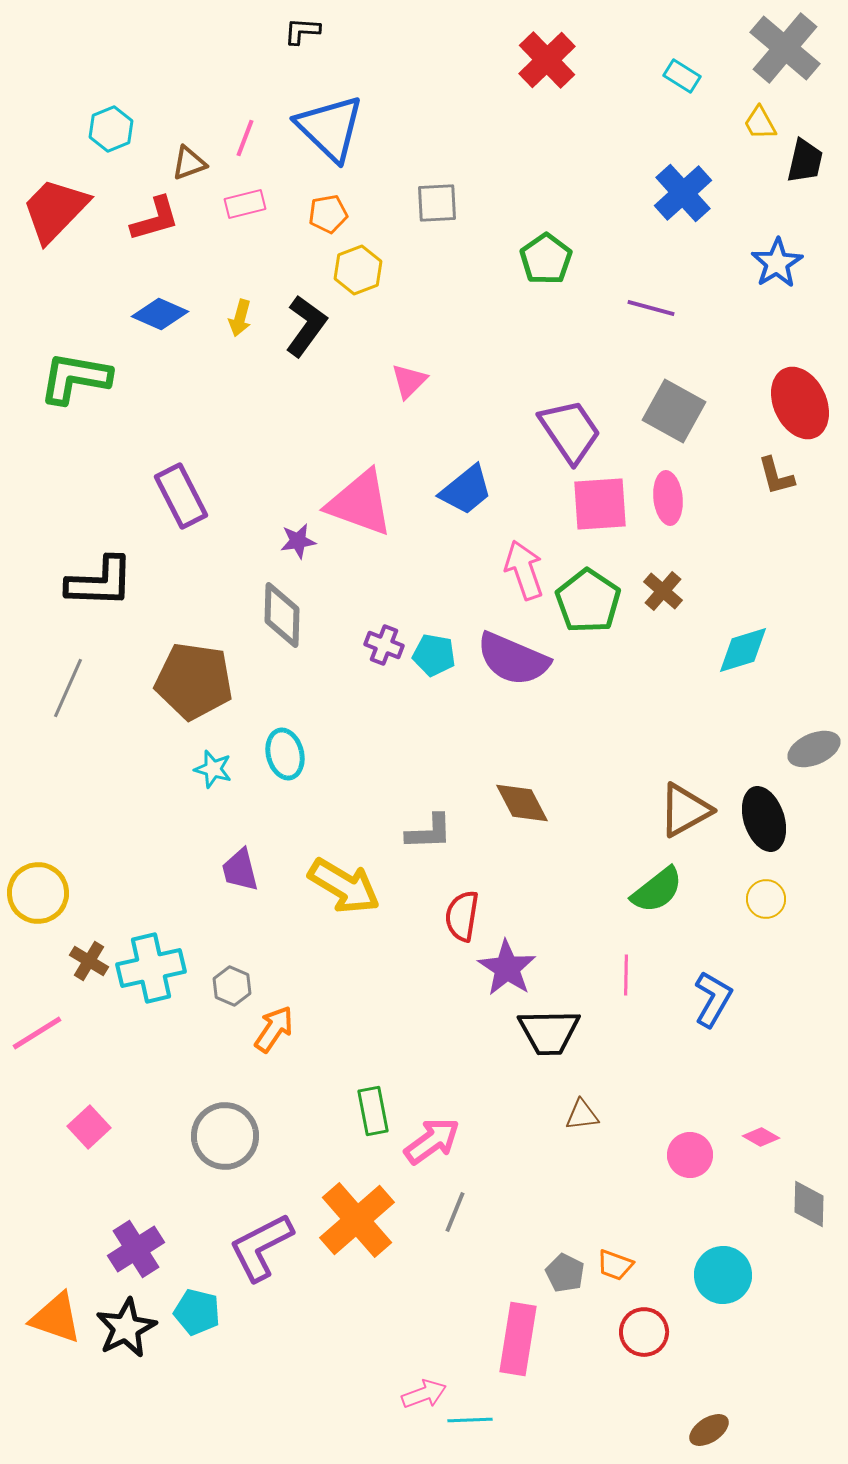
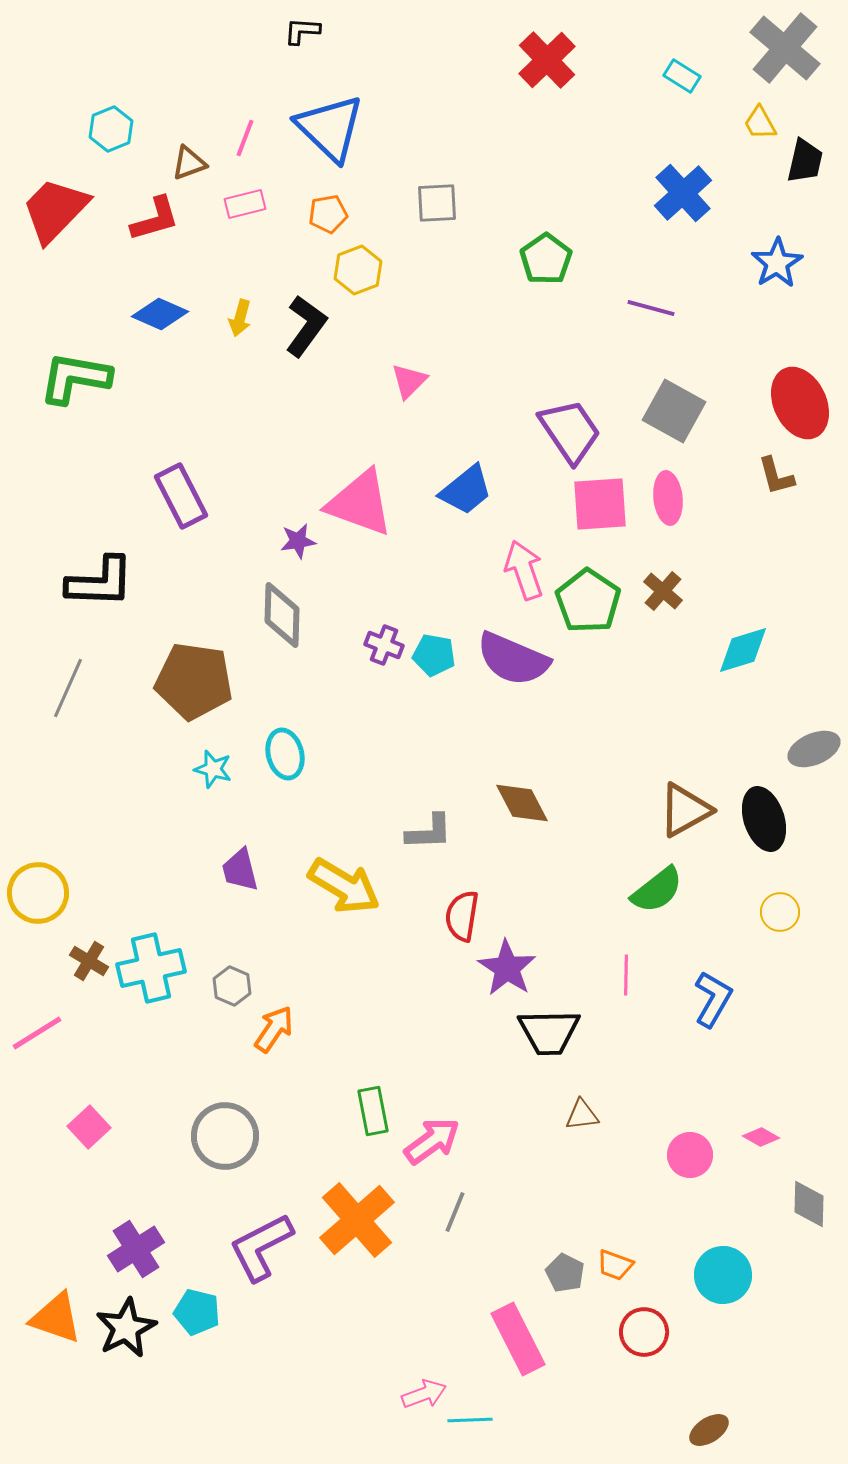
yellow circle at (766, 899): moved 14 px right, 13 px down
pink rectangle at (518, 1339): rotated 36 degrees counterclockwise
